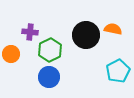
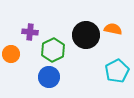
green hexagon: moved 3 px right
cyan pentagon: moved 1 px left
